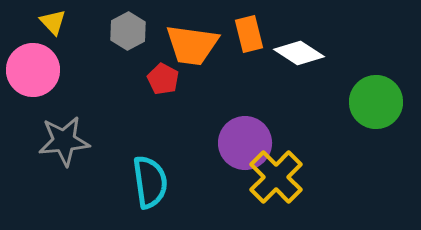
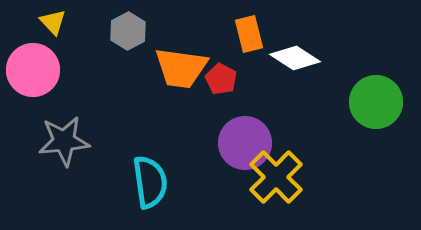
orange trapezoid: moved 11 px left, 23 px down
white diamond: moved 4 px left, 5 px down
red pentagon: moved 58 px right
